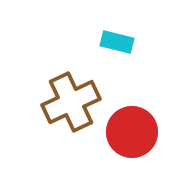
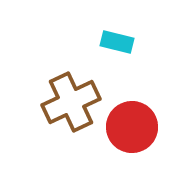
red circle: moved 5 px up
